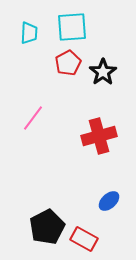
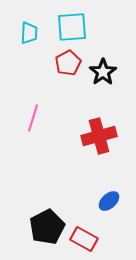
pink line: rotated 20 degrees counterclockwise
